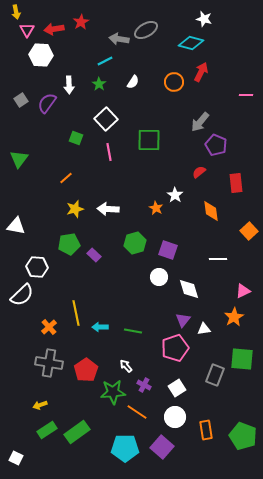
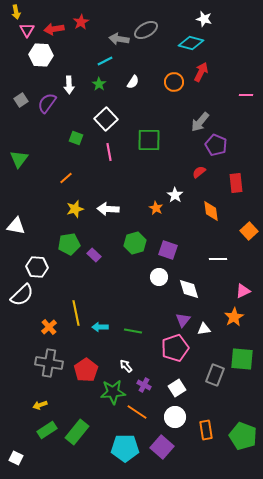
green rectangle at (77, 432): rotated 15 degrees counterclockwise
